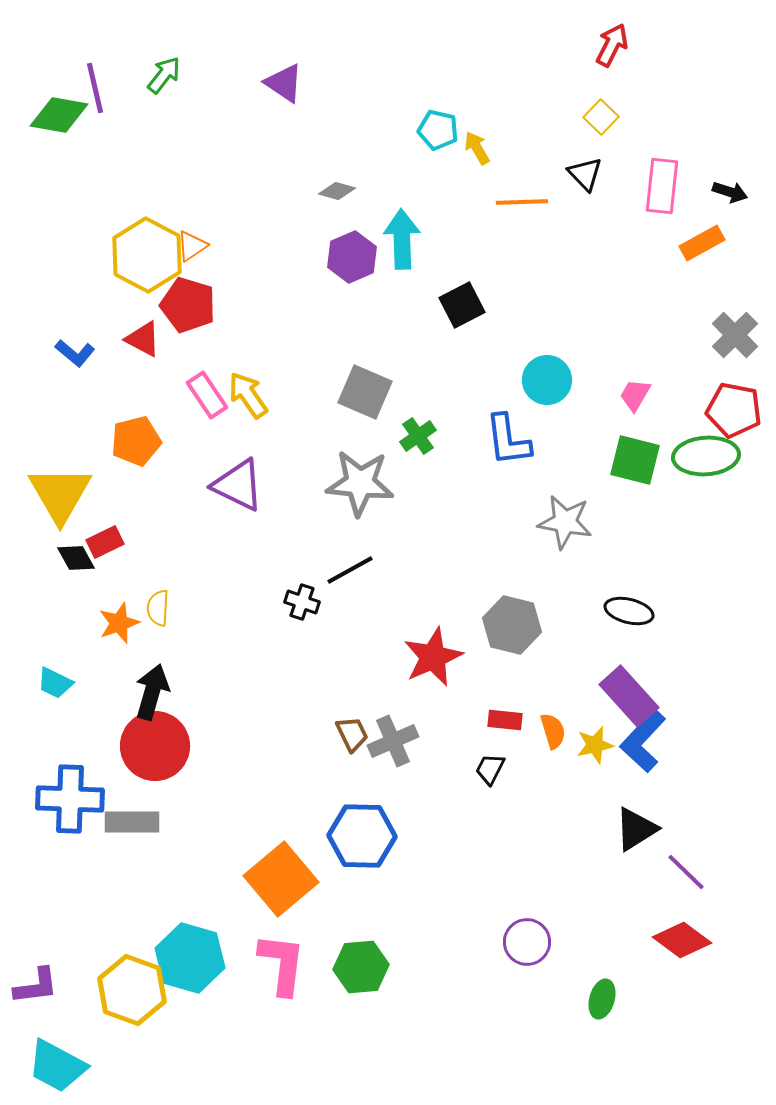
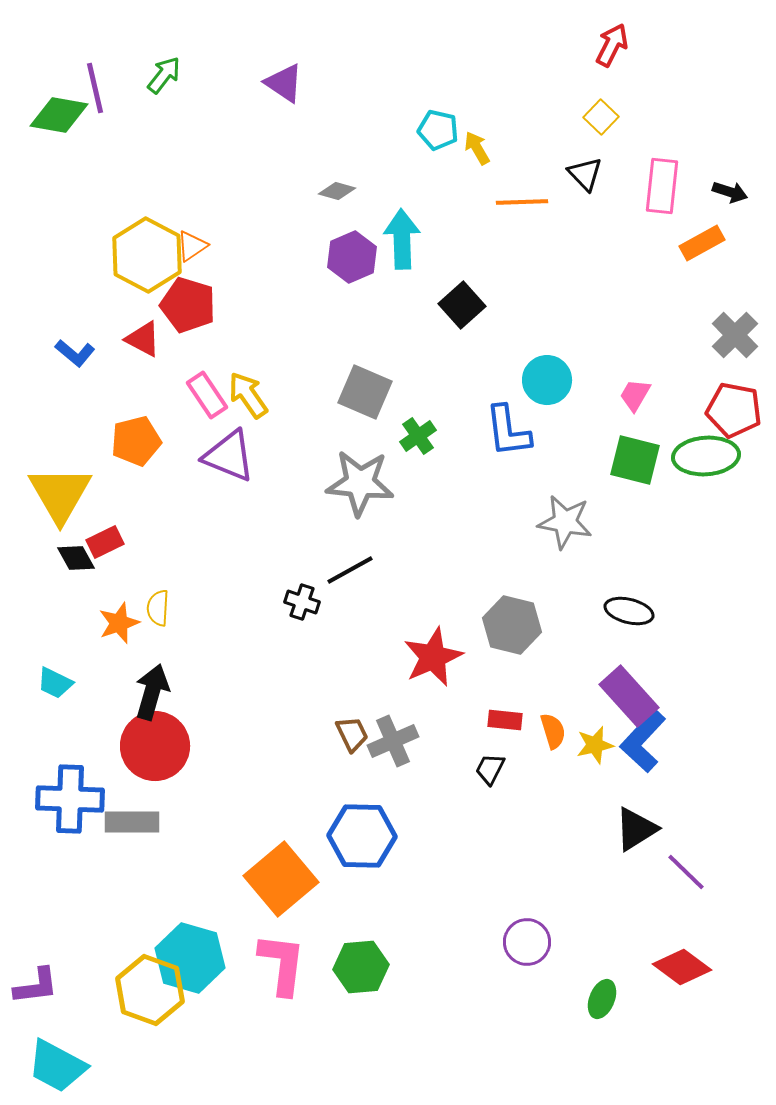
black square at (462, 305): rotated 15 degrees counterclockwise
blue L-shape at (508, 440): moved 9 px up
purple triangle at (238, 485): moved 9 px left, 29 px up; rotated 4 degrees counterclockwise
red diamond at (682, 940): moved 27 px down
yellow hexagon at (132, 990): moved 18 px right
green ellipse at (602, 999): rotated 6 degrees clockwise
